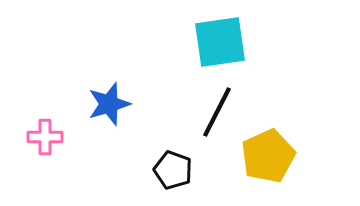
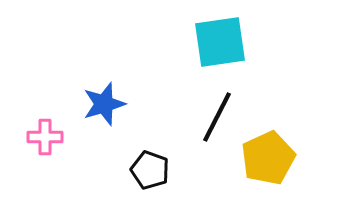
blue star: moved 5 px left
black line: moved 5 px down
yellow pentagon: moved 2 px down
black pentagon: moved 23 px left
